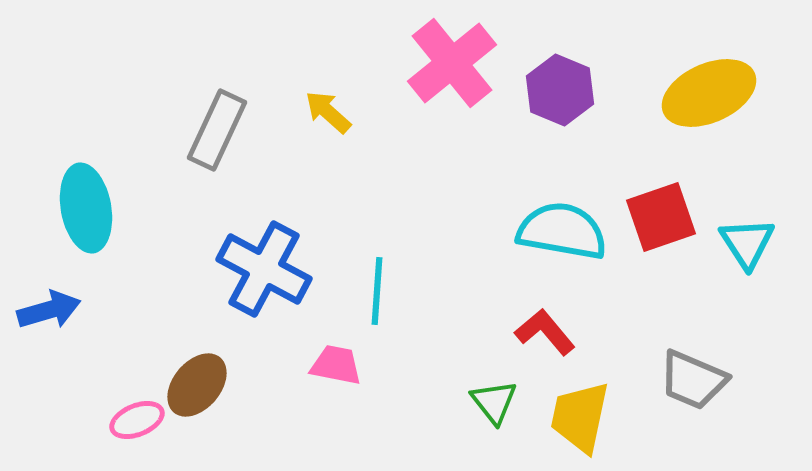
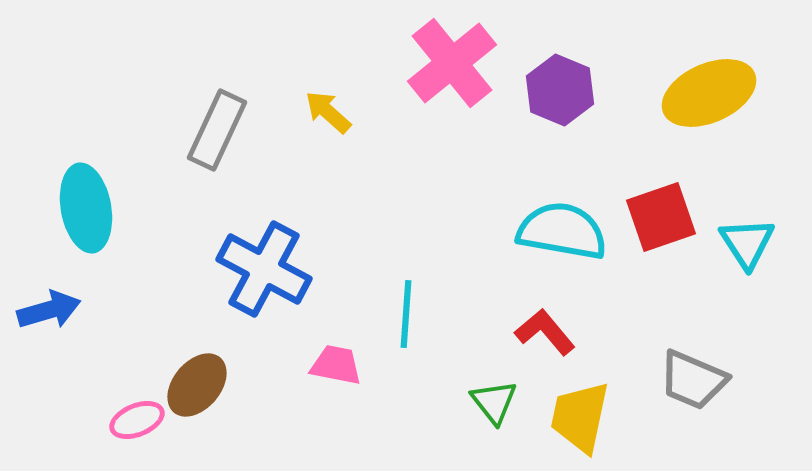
cyan line: moved 29 px right, 23 px down
